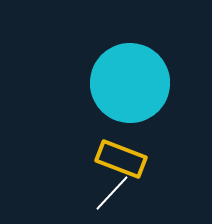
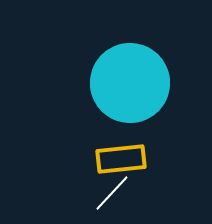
yellow rectangle: rotated 27 degrees counterclockwise
